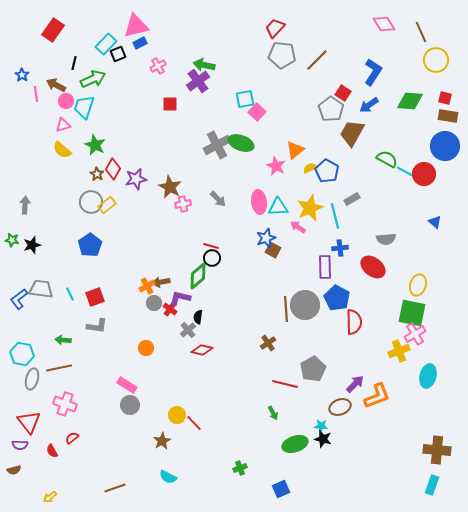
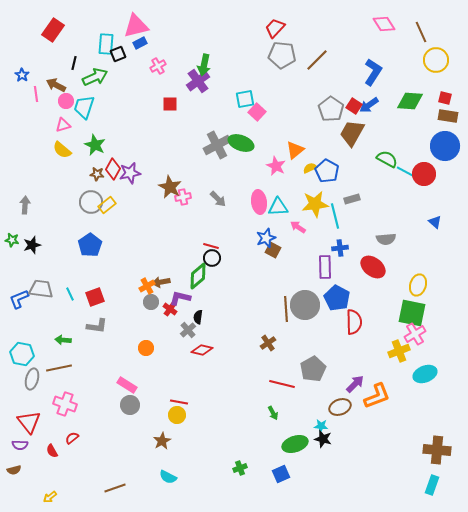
cyan rectangle at (106, 44): rotated 40 degrees counterclockwise
green arrow at (204, 65): rotated 90 degrees counterclockwise
green arrow at (93, 79): moved 2 px right, 2 px up
red square at (343, 93): moved 11 px right, 13 px down
brown star at (97, 174): rotated 24 degrees counterclockwise
purple star at (136, 179): moved 6 px left, 6 px up
gray rectangle at (352, 199): rotated 14 degrees clockwise
pink cross at (183, 204): moved 7 px up
yellow star at (310, 208): moved 5 px right, 4 px up; rotated 16 degrees clockwise
blue L-shape at (19, 299): rotated 15 degrees clockwise
gray circle at (154, 303): moved 3 px left, 1 px up
cyan ellipse at (428, 376): moved 3 px left, 2 px up; rotated 55 degrees clockwise
red line at (285, 384): moved 3 px left
red line at (194, 423): moved 15 px left, 21 px up; rotated 36 degrees counterclockwise
blue square at (281, 489): moved 15 px up
